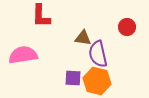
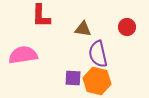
brown triangle: moved 9 px up
